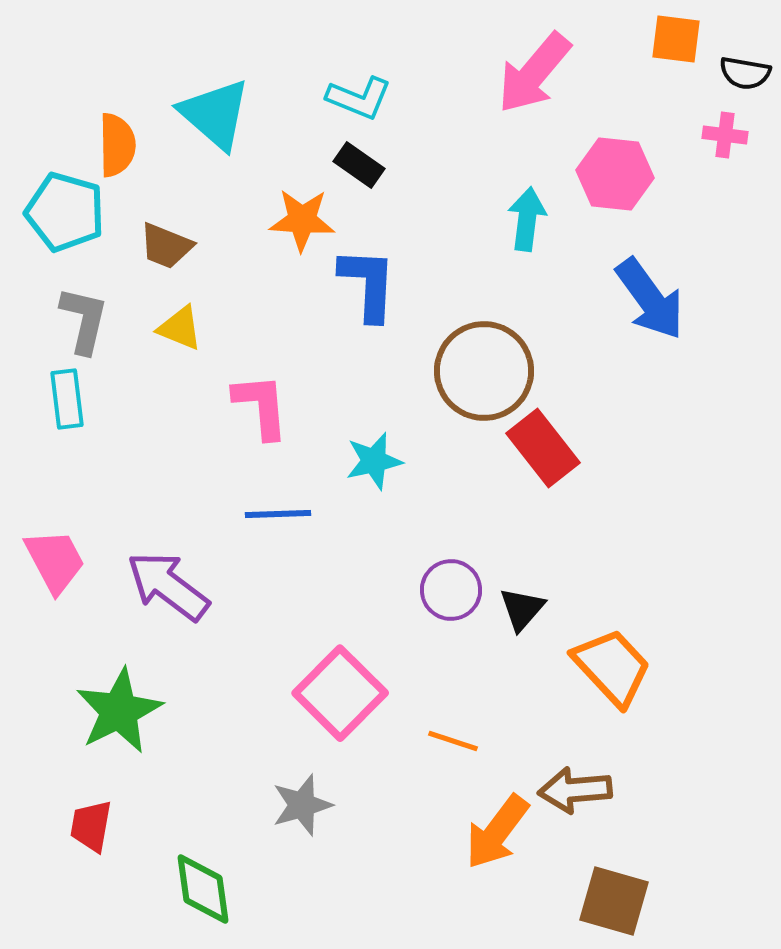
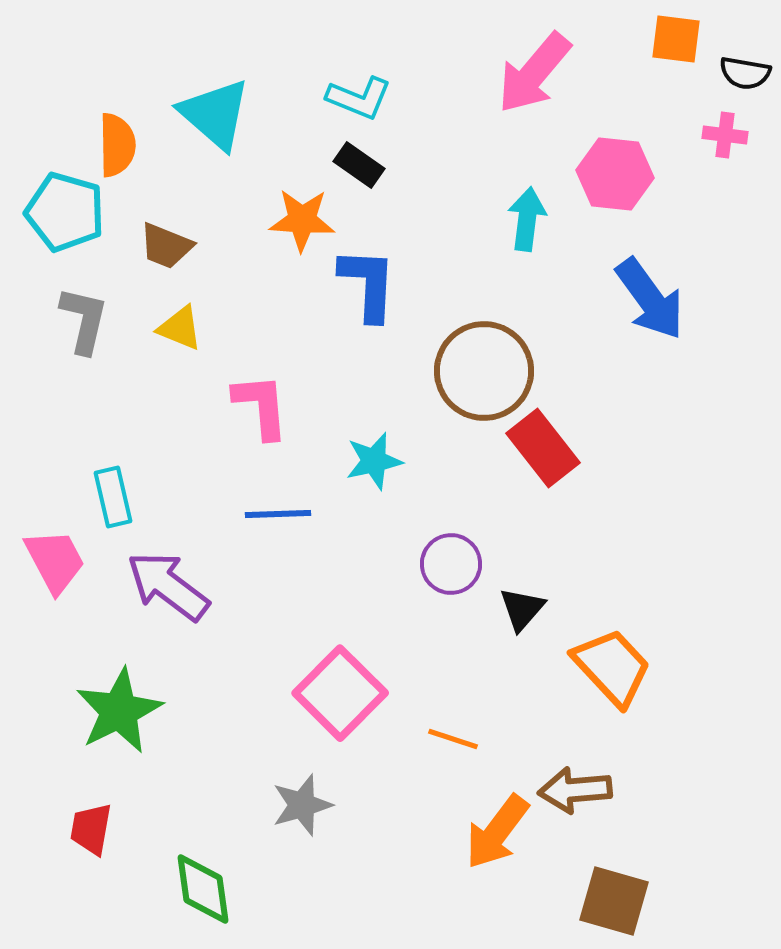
cyan rectangle: moved 46 px right, 98 px down; rotated 6 degrees counterclockwise
purple circle: moved 26 px up
orange line: moved 2 px up
red trapezoid: moved 3 px down
